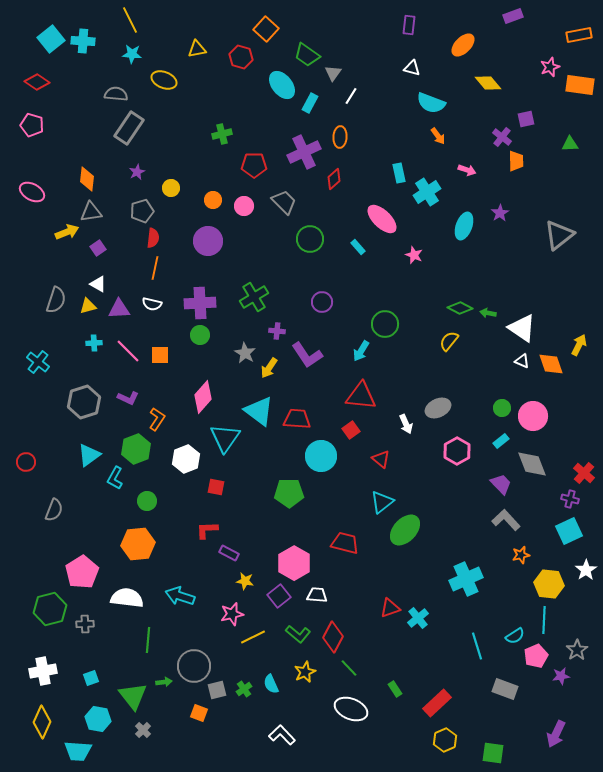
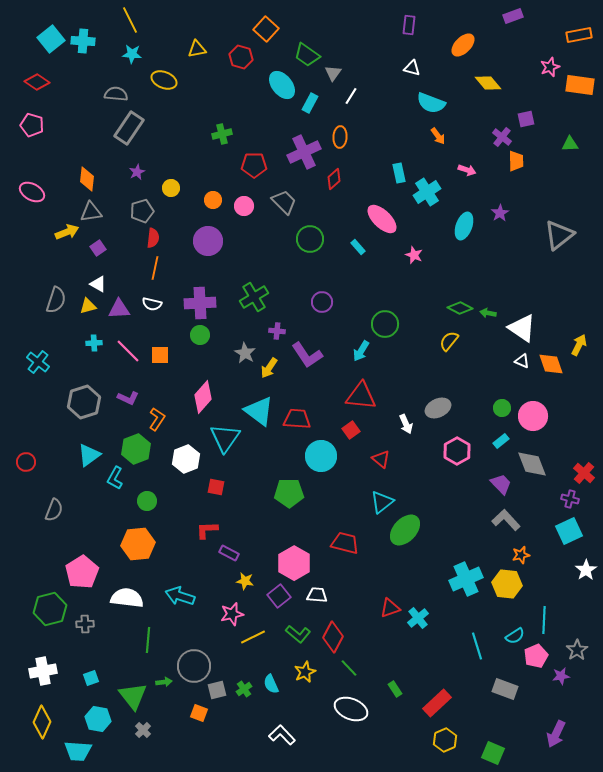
yellow hexagon at (549, 584): moved 42 px left
green square at (493, 753): rotated 15 degrees clockwise
